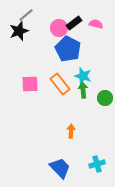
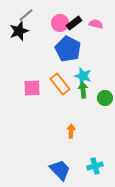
pink circle: moved 1 px right, 5 px up
pink square: moved 2 px right, 4 px down
cyan cross: moved 2 px left, 2 px down
blue trapezoid: moved 2 px down
